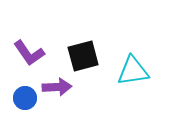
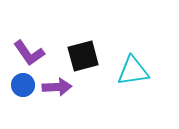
blue circle: moved 2 px left, 13 px up
